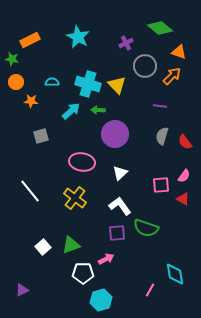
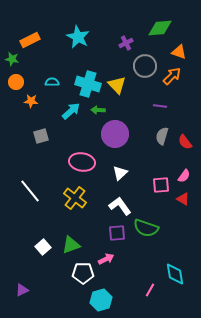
green diamond: rotated 45 degrees counterclockwise
